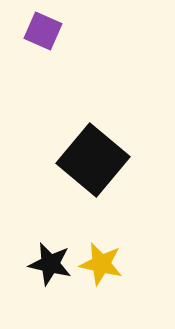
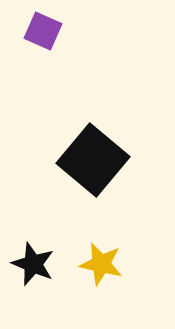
black star: moved 17 px left; rotated 9 degrees clockwise
